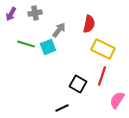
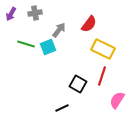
red semicircle: rotated 24 degrees clockwise
